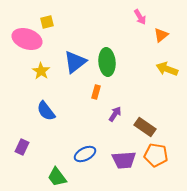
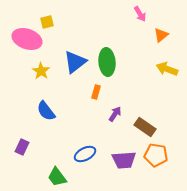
pink arrow: moved 3 px up
